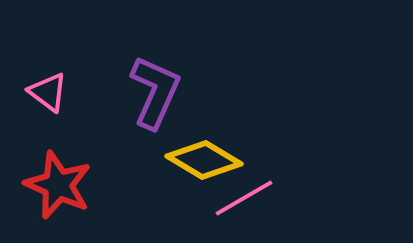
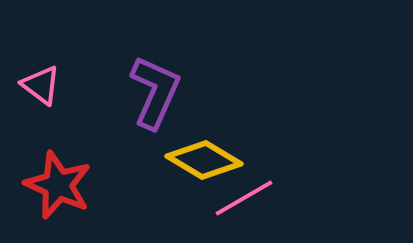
pink triangle: moved 7 px left, 7 px up
